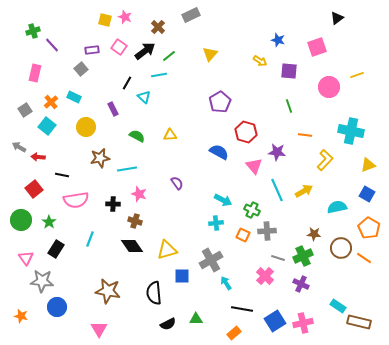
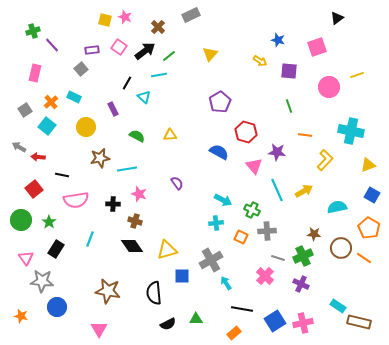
blue square at (367, 194): moved 5 px right, 1 px down
orange square at (243, 235): moved 2 px left, 2 px down
